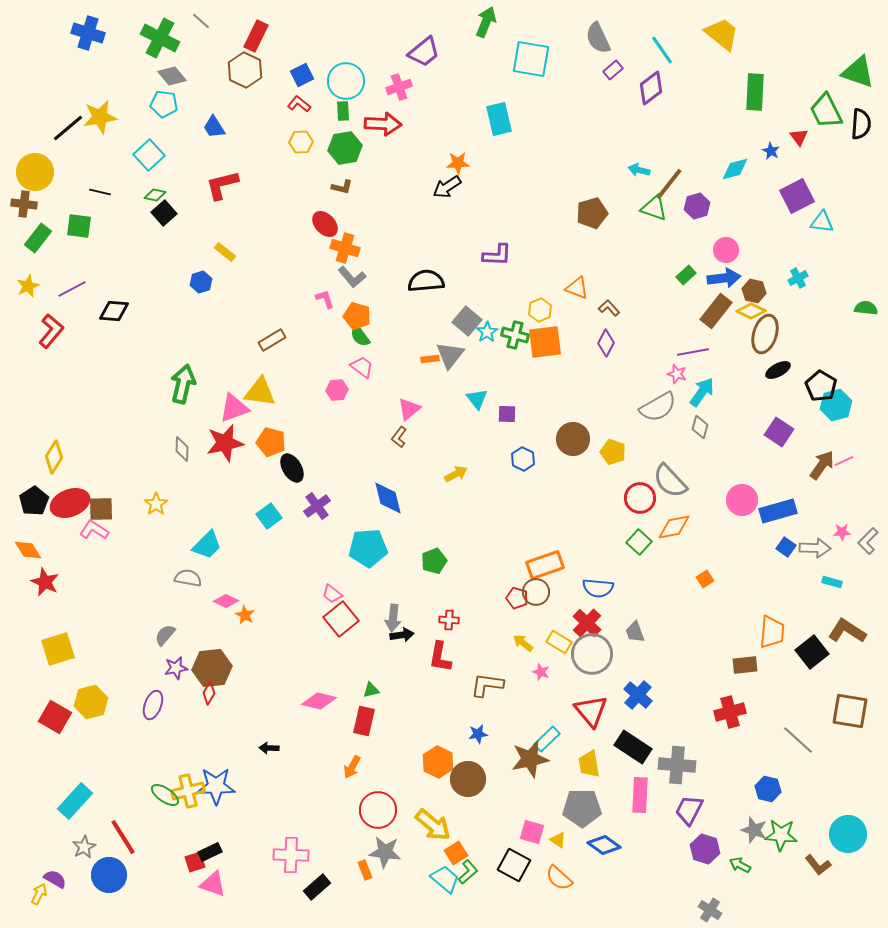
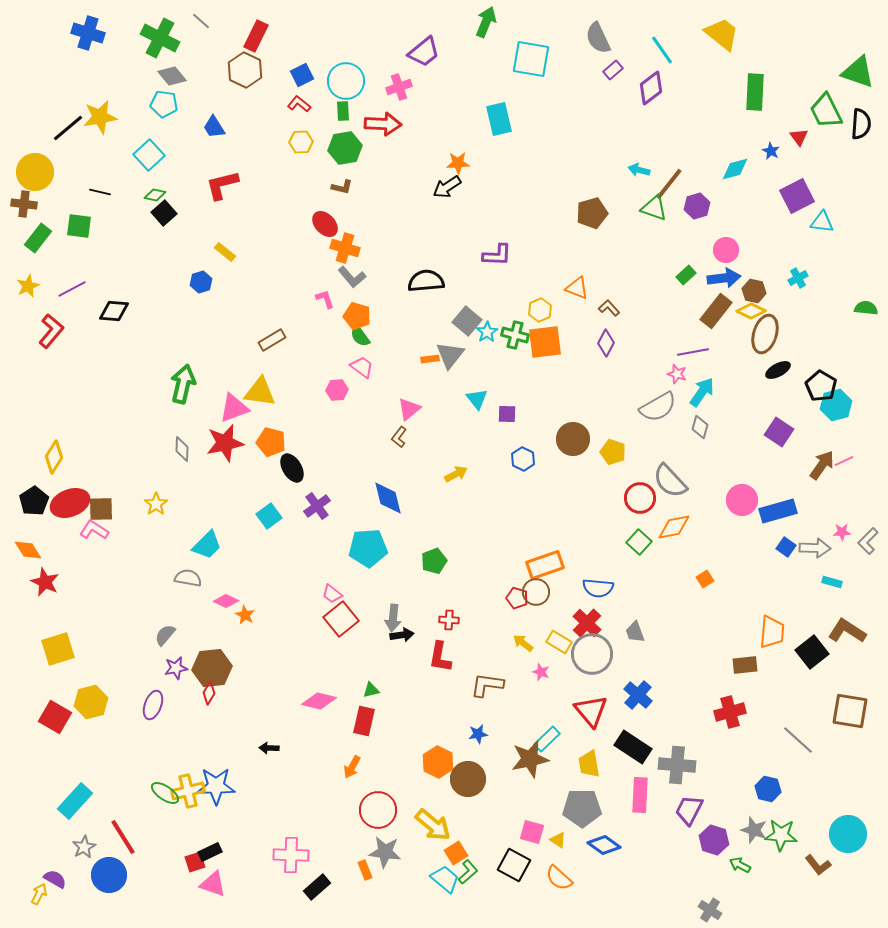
green ellipse at (165, 795): moved 2 px up
purple hexagon at (705, 849): moved 9 px right, 9 px up
